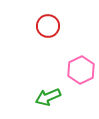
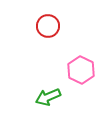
pink hexagon: rotated 8 degrees counterclockwise
